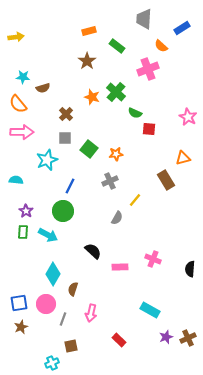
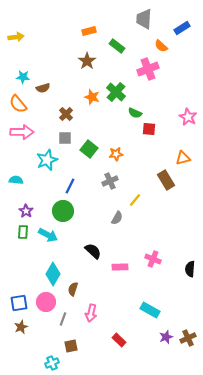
pink circle at (46, 304): moved 2 px up
